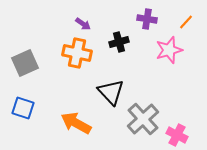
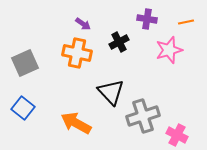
orange line: rotated 35 degrees clockwise
black cross: rotated 12 degrees counterclockwise
blue square: rotated 20 degrees clockwise
gray cross: moved 3 px up; rotated 24 degrees clockwise
